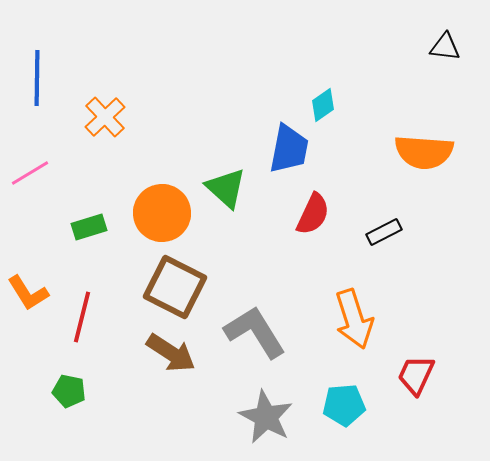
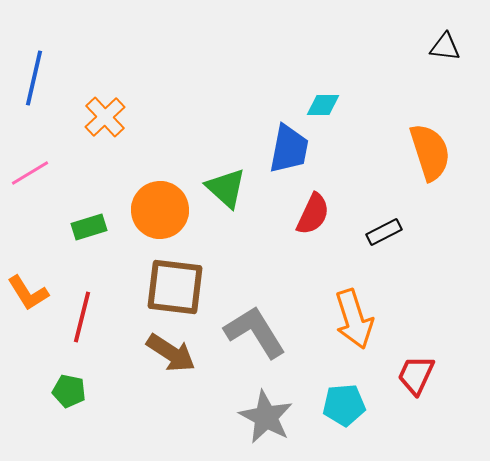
blue line: moved 3 px left; rotated 12 degrees clockwise
cyan diamond: rotated 36 degrees clockwise
orange semicircle: moved 6 px right; rotated 112 degrees counterclockwise
orange circle: moved 2 px left, 3 px up
brown square: rotated 20 degrees counterclockwise
